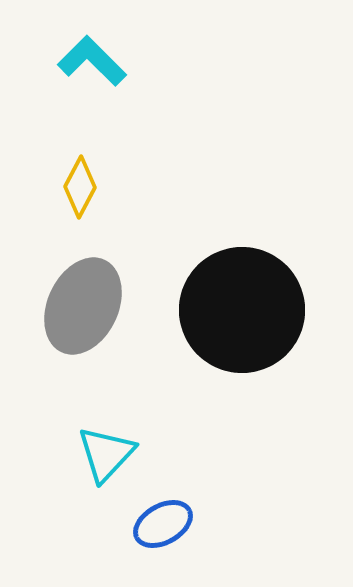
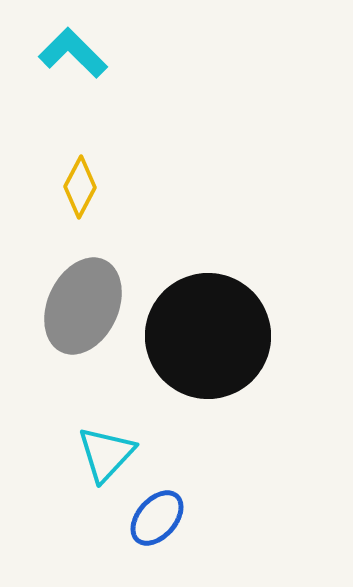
cyan L-shape: moved 19 px left, 8 px up
black circle: moved 34 px left, 26 px down
blue ellipse: moved 6 px left, 6 px up; rotated 20 degrees counterclockwise
